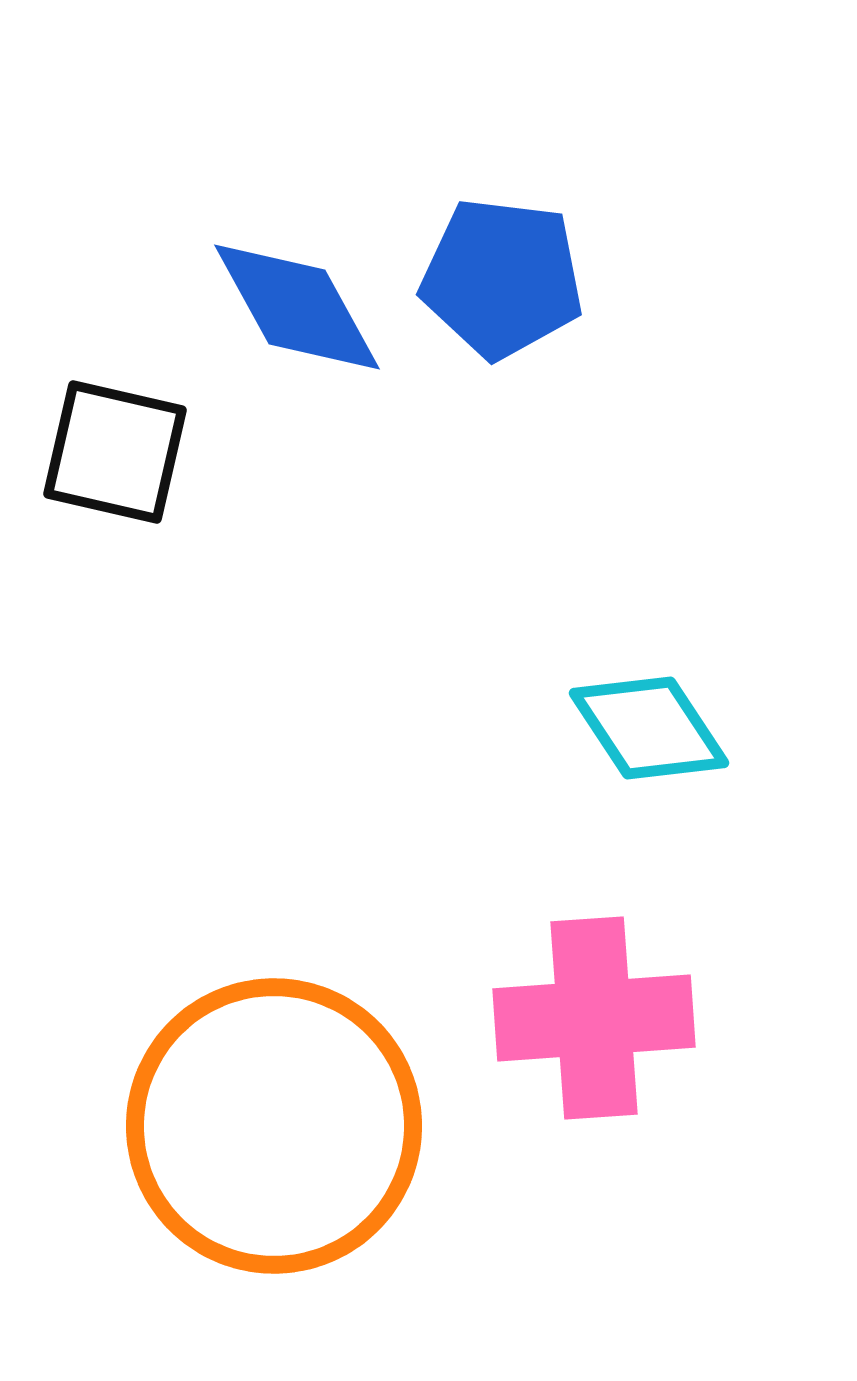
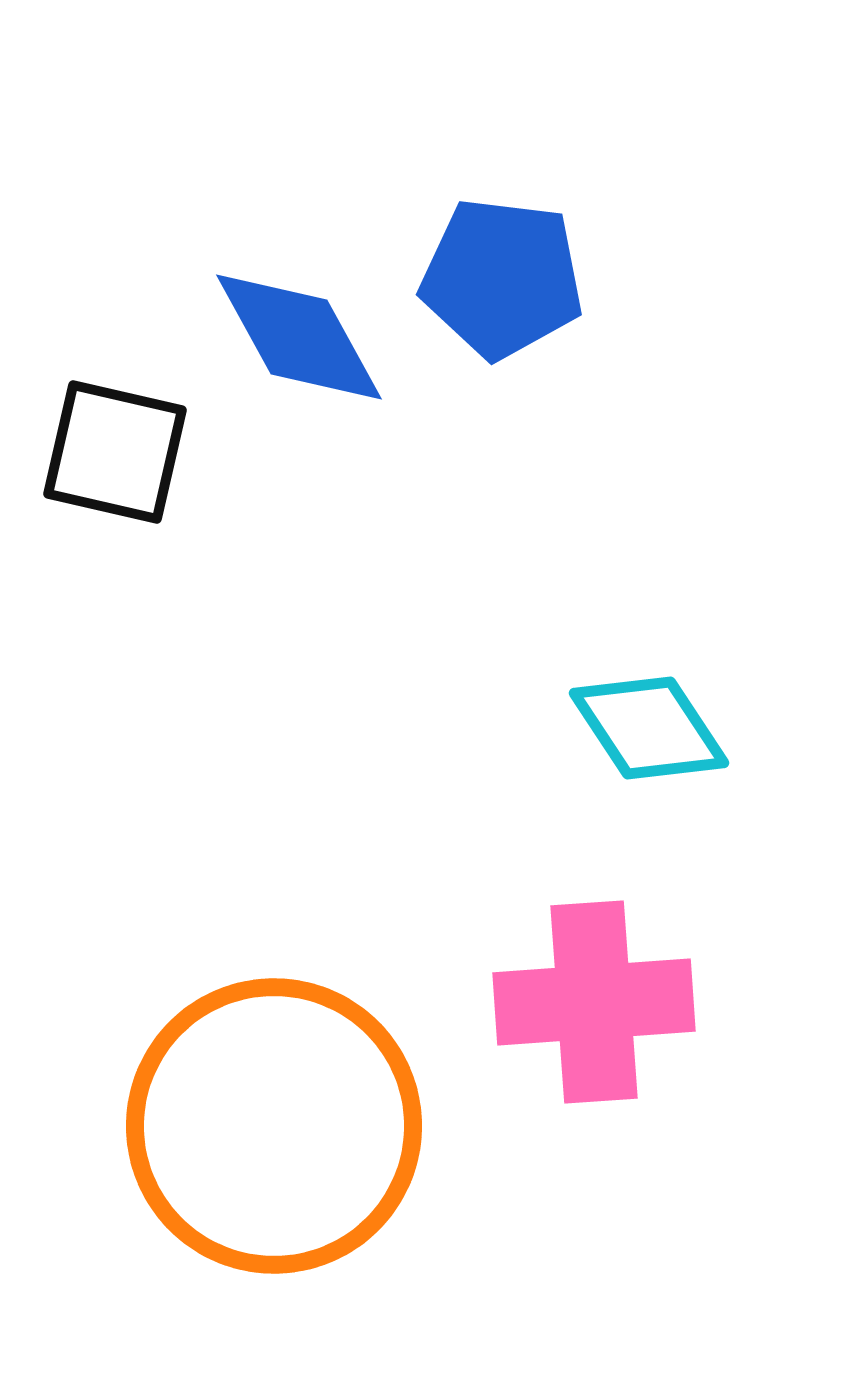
blue diamond: moved 2 px right, 30 px down
pink cross: moved 16 px up
